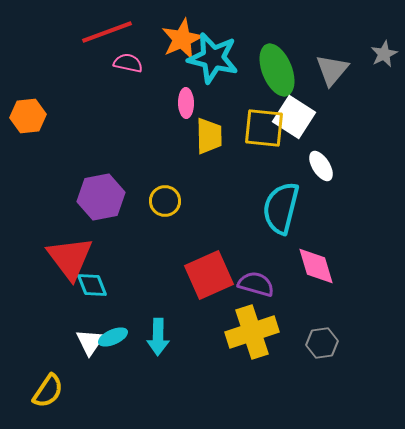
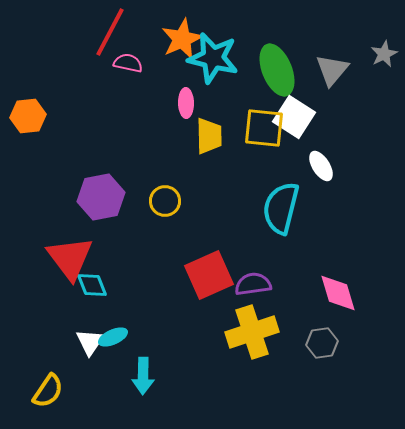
red line: moved 3 px right; rotated 42 degrees counterclockwise
pink diamond: moved 22 px right, 27 px down
purple semicircle: moved 3 px left; rotated 24 degrees counterclockwise
cyan arrow: moved 15 px left, 39 px down
